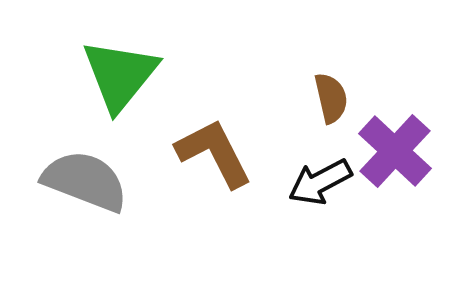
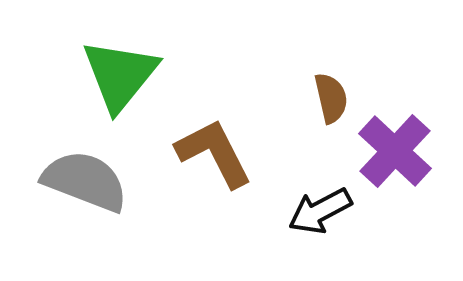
black arrow: moved 29 px down
